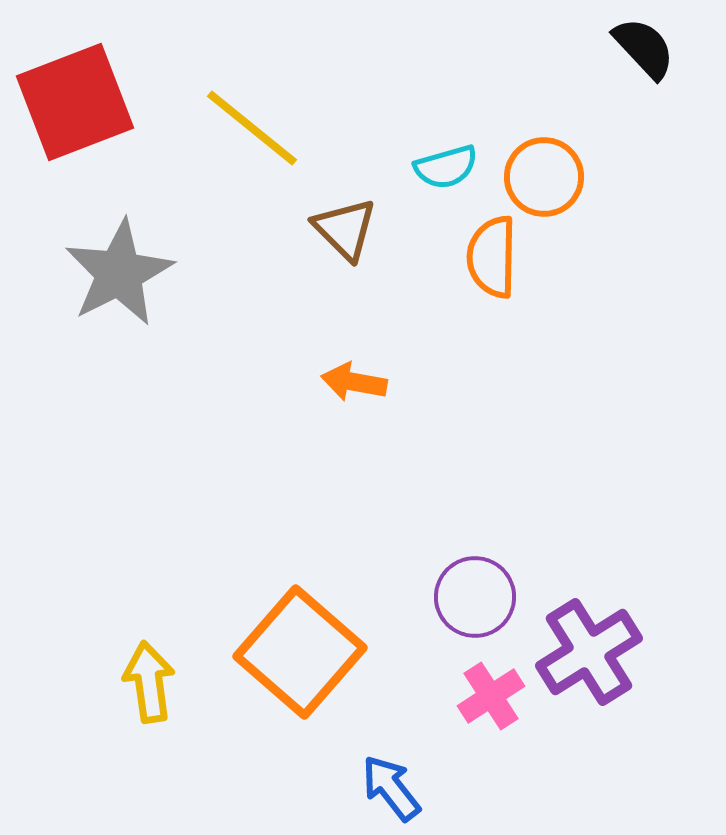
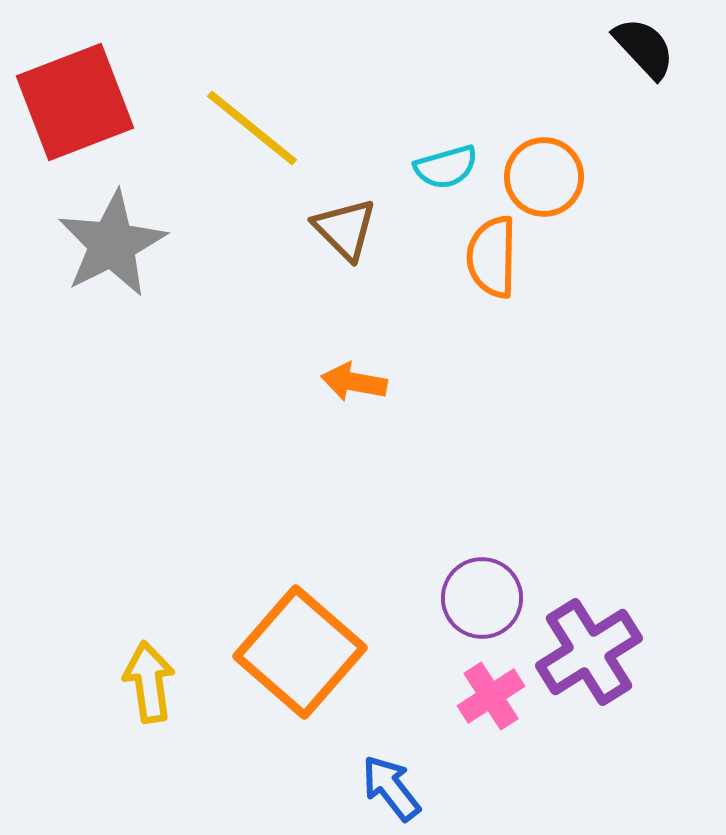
gray star: moved 7 px left, 29 px up
purple circle: moved 7 px right, 1 px down
